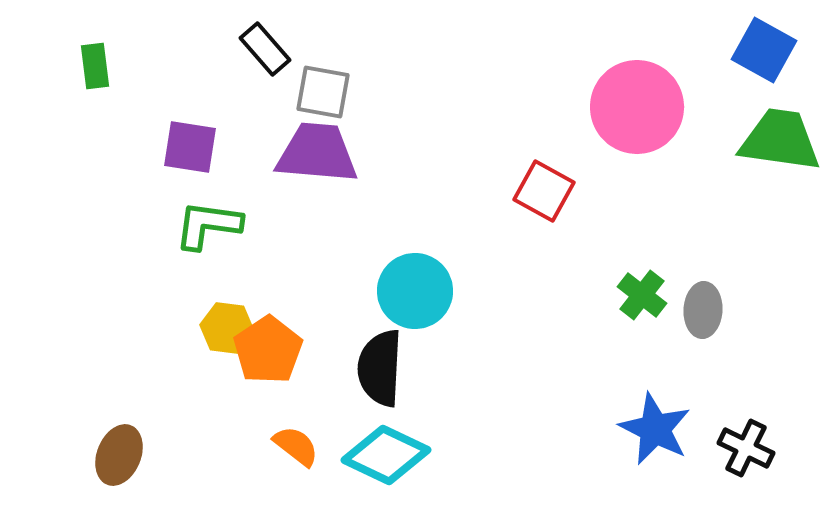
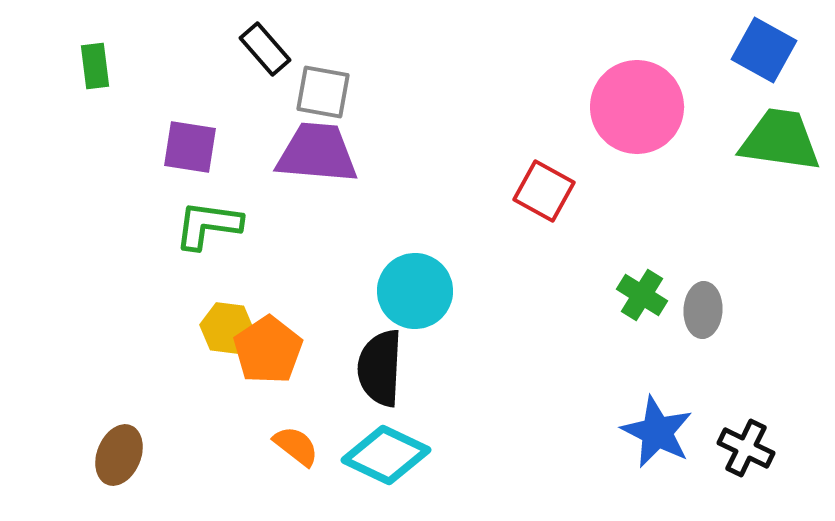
green cross: rotated 6 degrees counterclockwise
blue star: moved 2 px right, 3 px down
